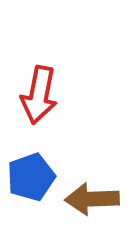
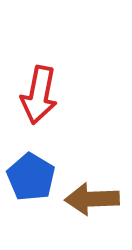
blue pentagon: rotated 21 degrees counterclockwise
